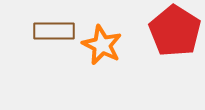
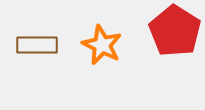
brown rectangle: moved 17 px left, 14 px down
